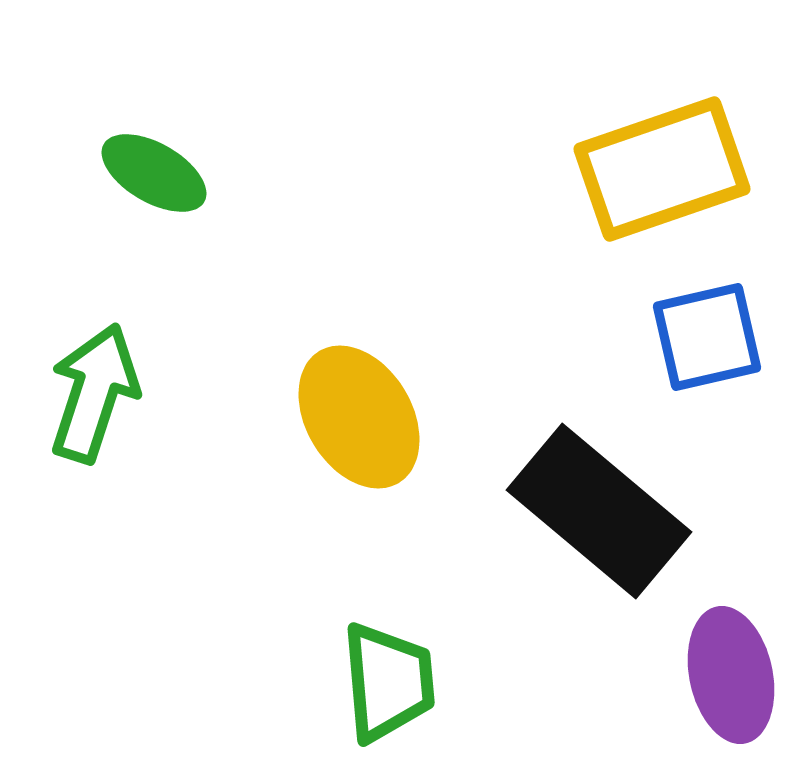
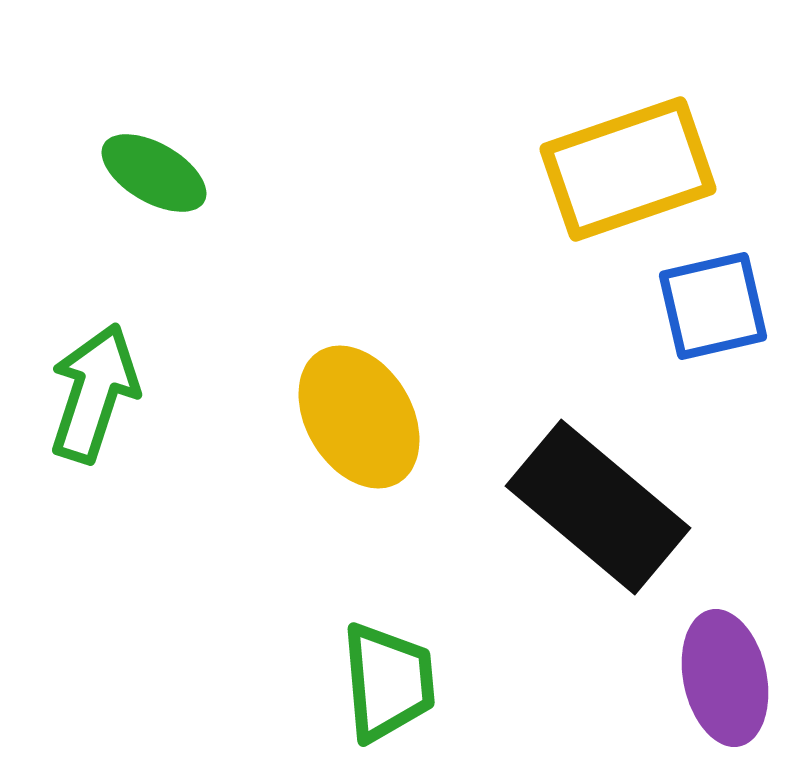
yellow rectangle: moved 34 px left
blue square: moved 6 px right, 31 px up
black rectangle: moved 1 px left, 4 px up
purple ellipse: moved 6 px left, 3 px down
